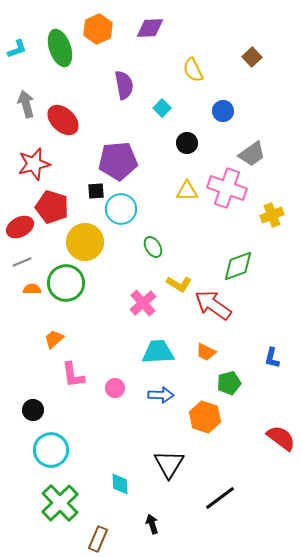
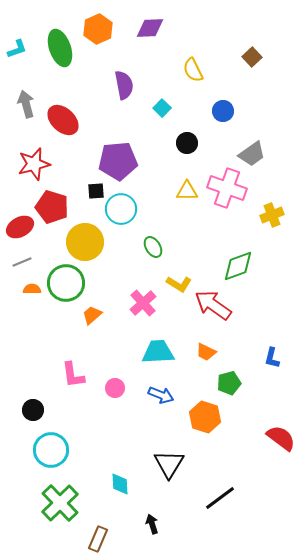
orange trapezoid at (54, 339): moved 38 px right, 24 px up
blue arrow at (161, 395): rotated 20 degrees clockwise
